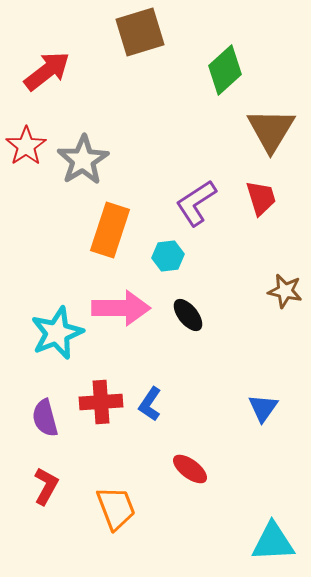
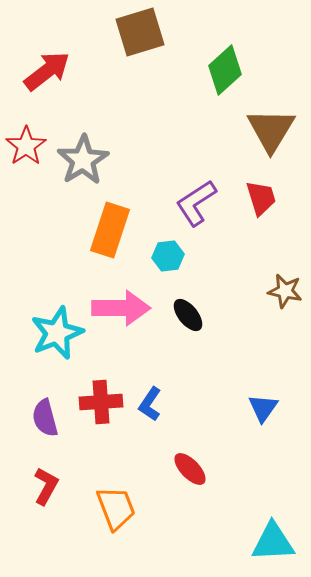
red ellipse: rotated 9 degrees clockwise
